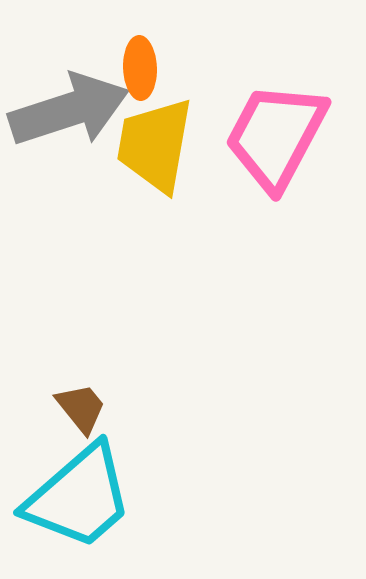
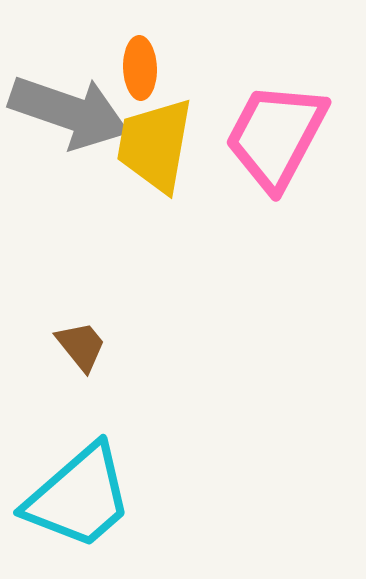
gray arrow: moved 2 px down; rotated 37 degrees clockwise
brown trapezoid: moved 62 px up
